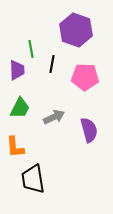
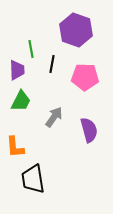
green trapezoid: moved 1 px right, 7 px up
gray arrow: rotated 30 degrees counterclockwise
